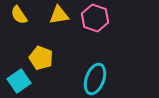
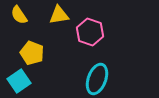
pink hexagon: moved 5 px left, 14 px down
yellow pentagon: moved 9 px left, 5 px up
cyan ellipse: moved 2 px right
